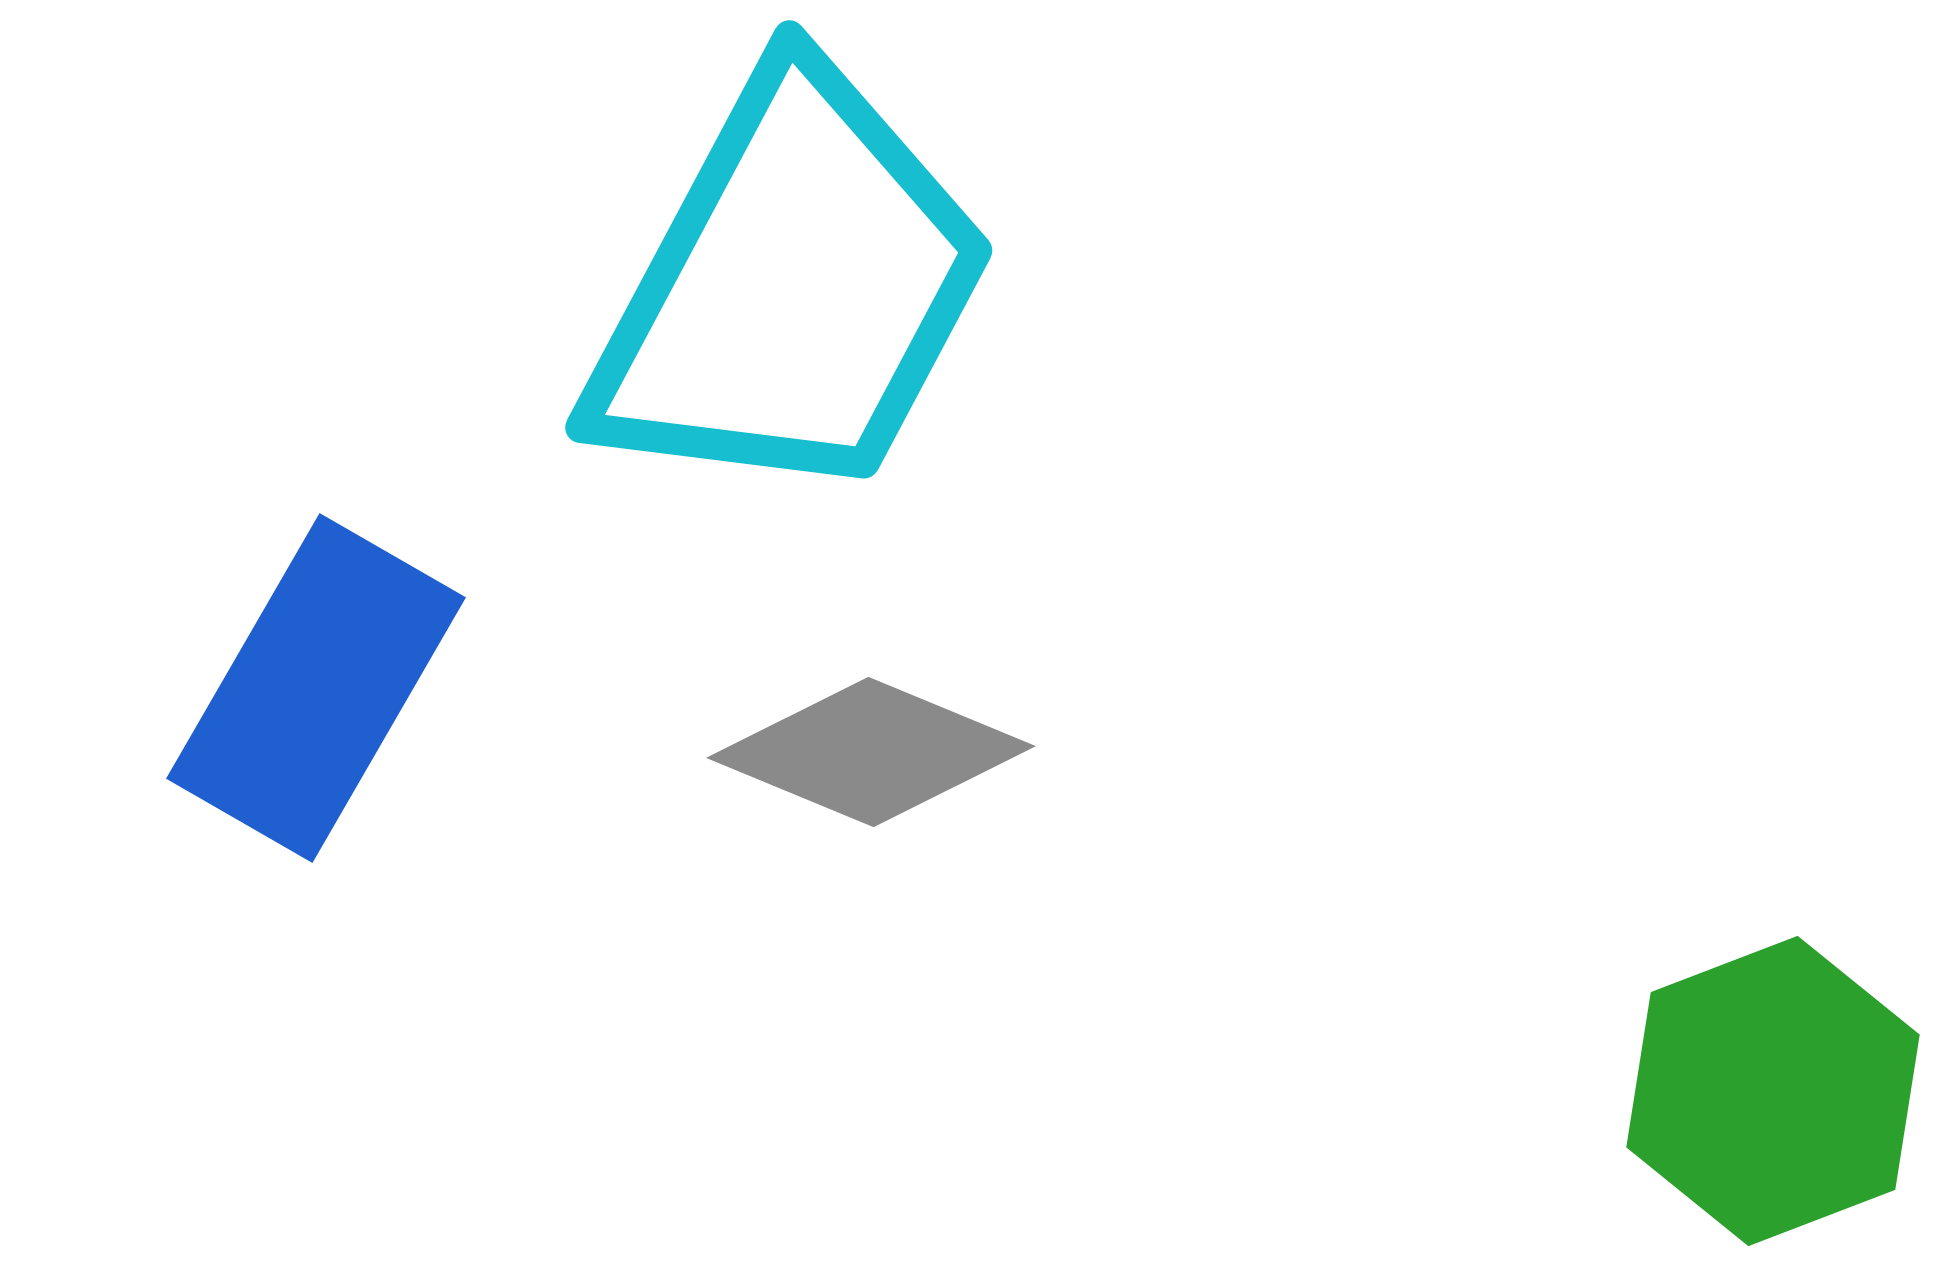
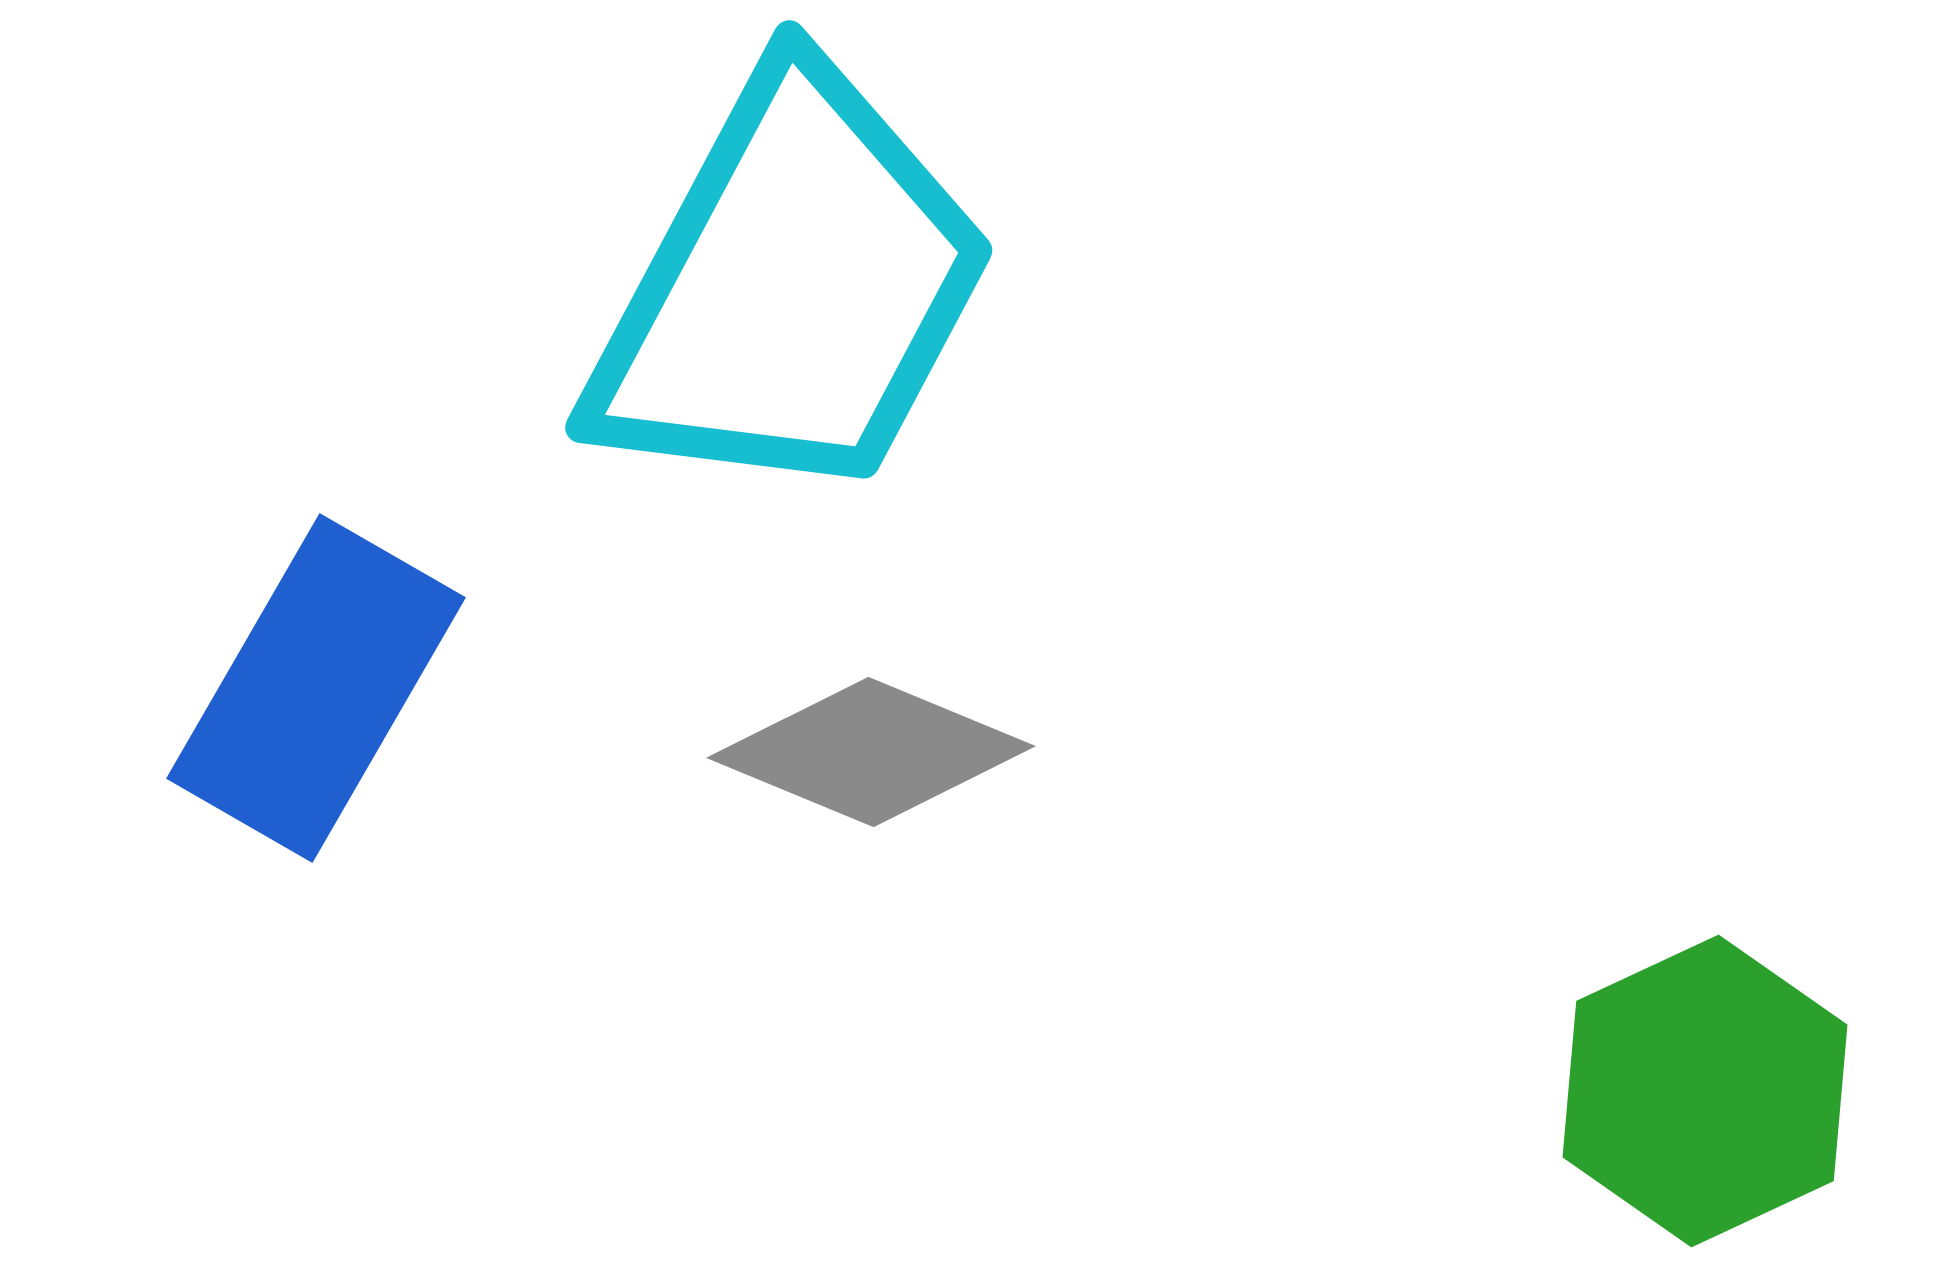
green hexagon: moved 68 px left; rotated 4 degrees counterclockwise
